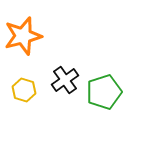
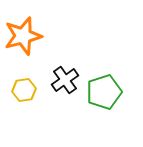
yellow hexagon: rotated 25 degrees counterclockwise
